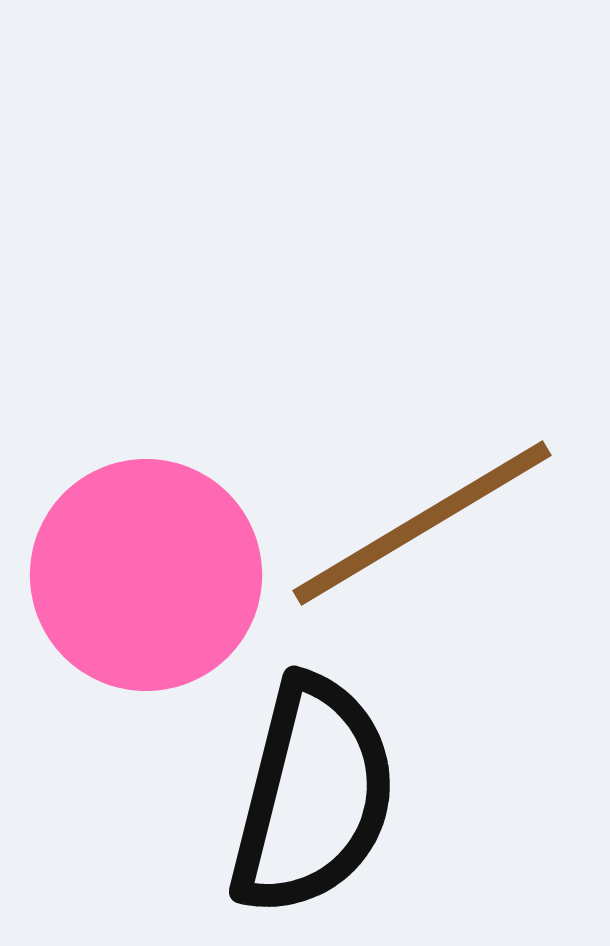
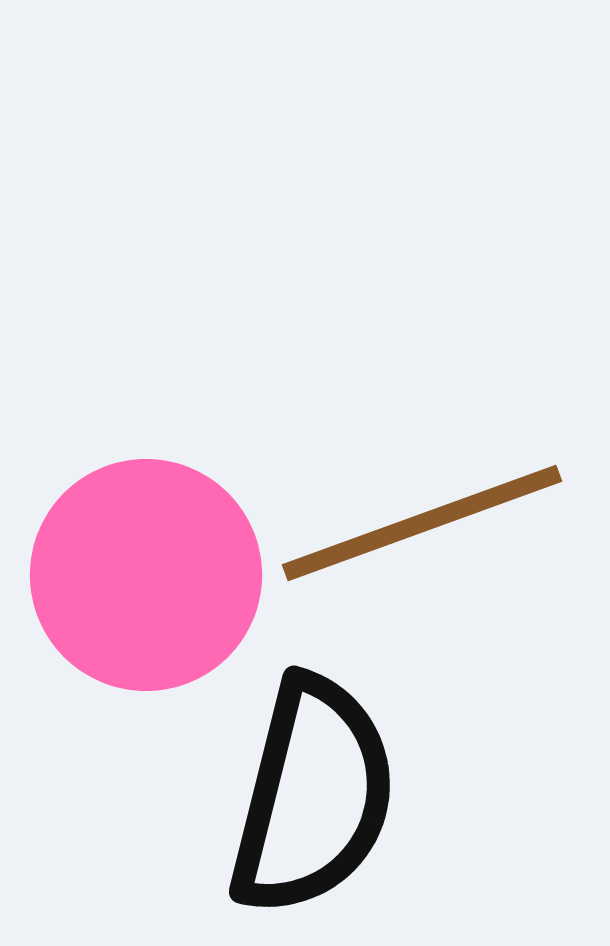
brown line: rotated 11 degrees clockwise
